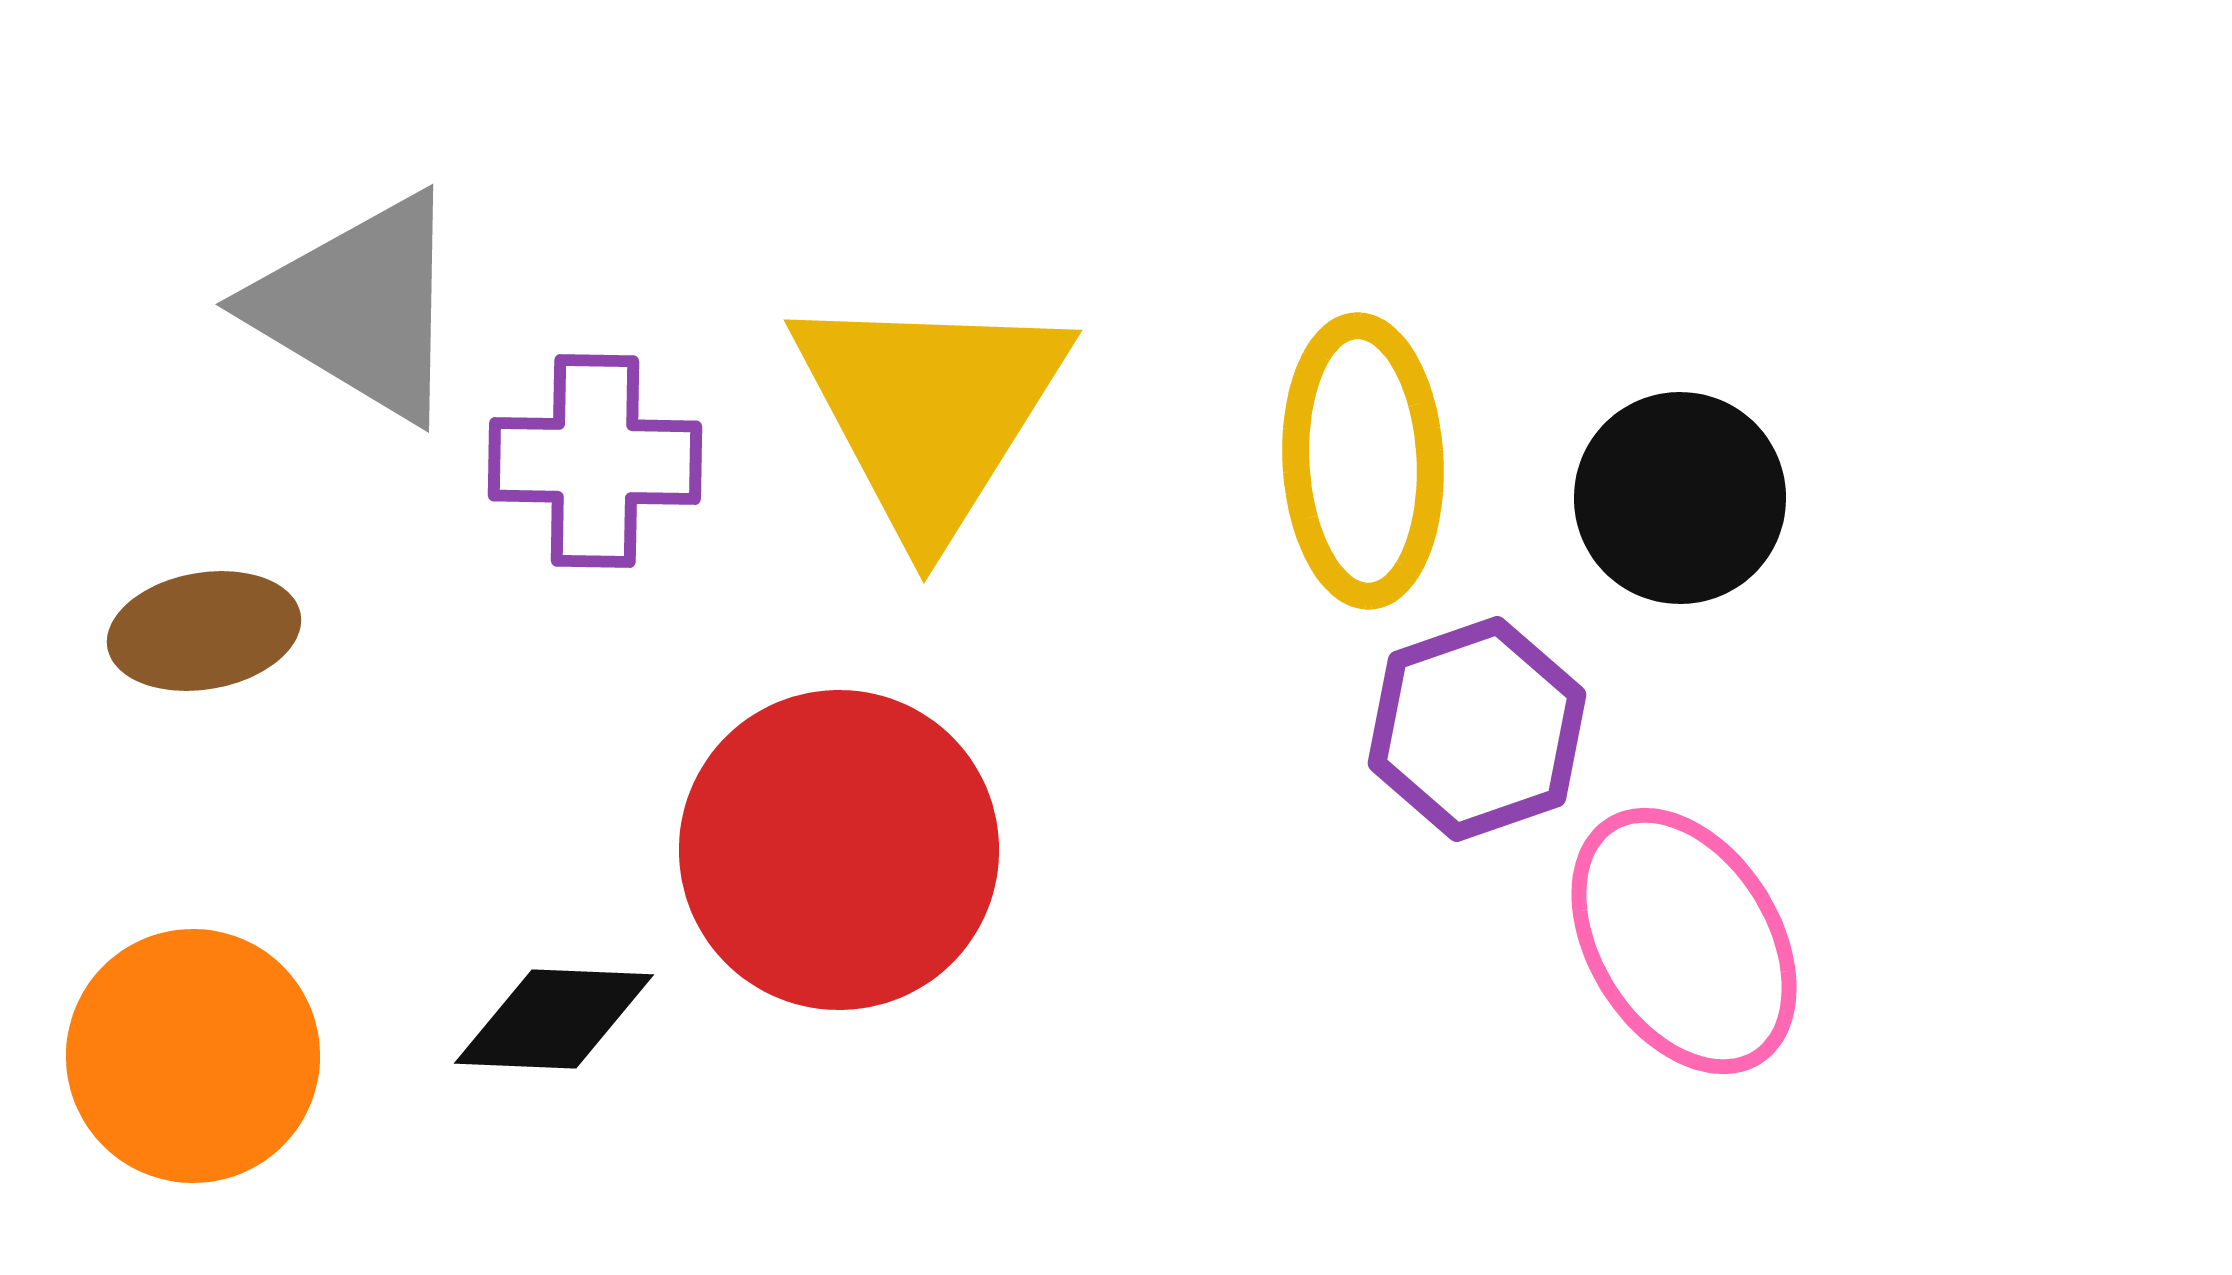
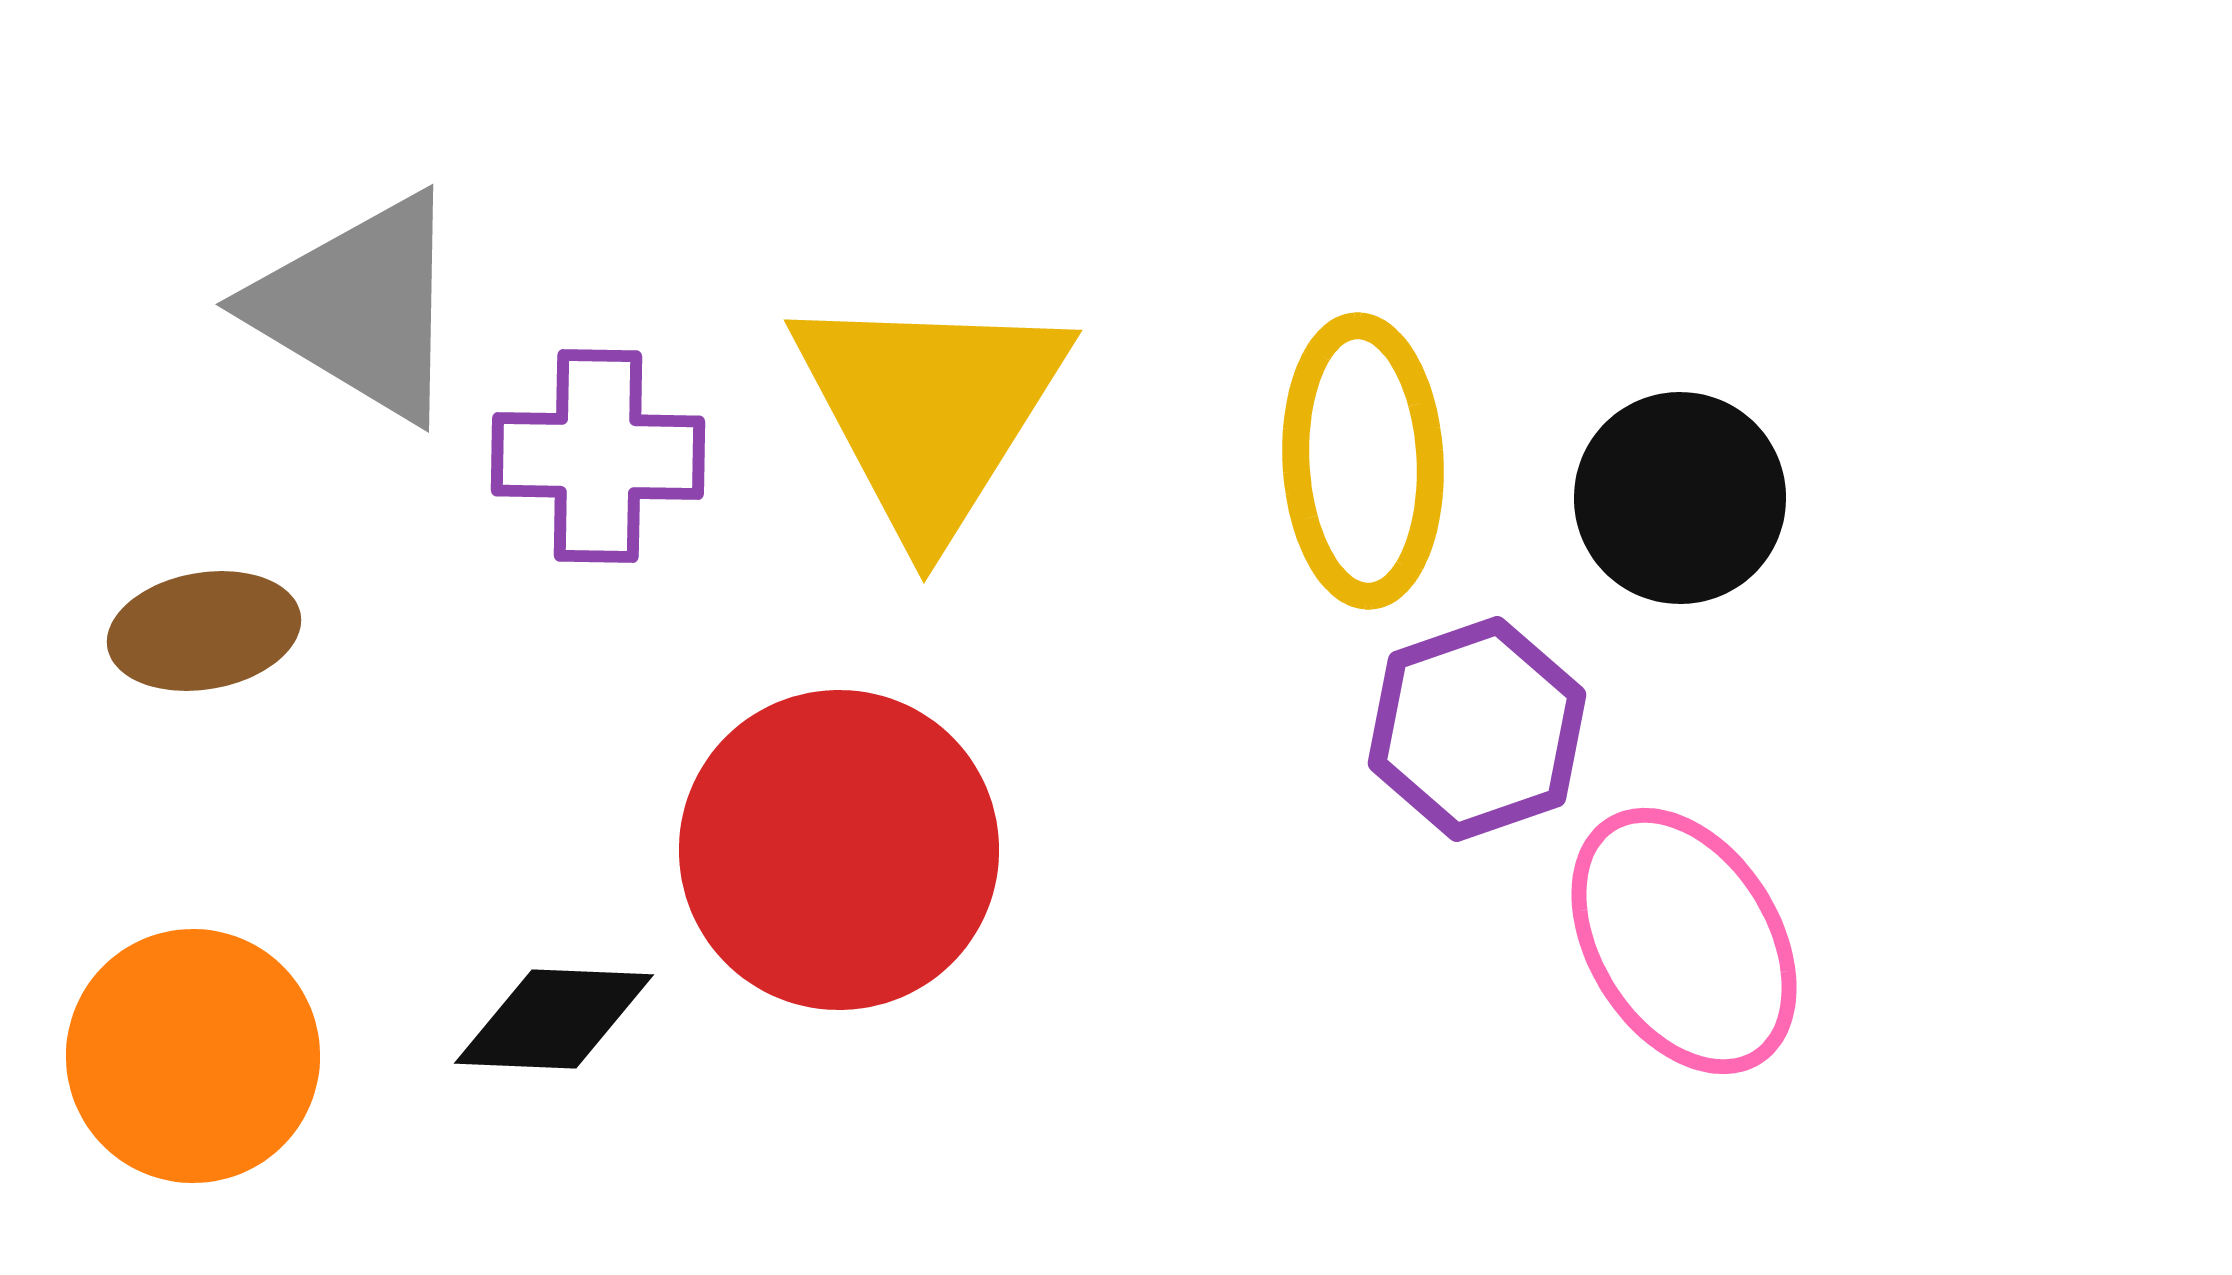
purple cross: moved 3 px right, 5 px up
